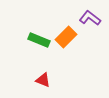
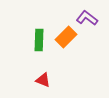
purple L-shape: moved 3 px left
green rectangle: rotated 70 degrees clockwise
